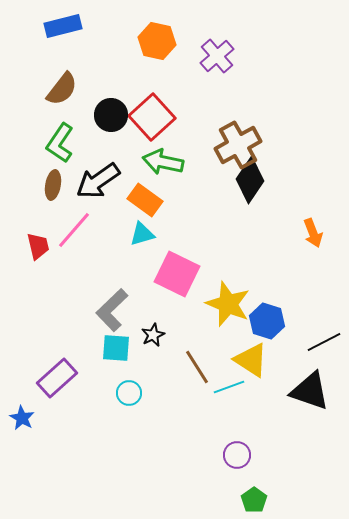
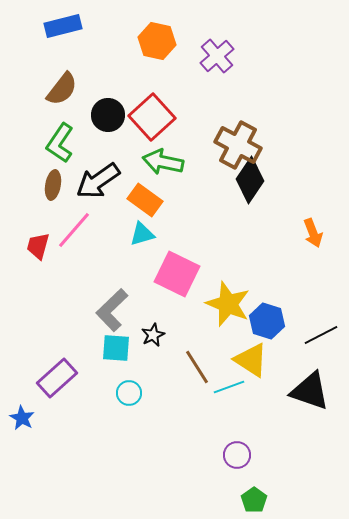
black circle: moved 3 px left
brown cross: rotated 33 degrees counterclockwise
red trapezoid: rotated 152 degrees counterclockwise
black line: moved 3 px left, 7 px up
